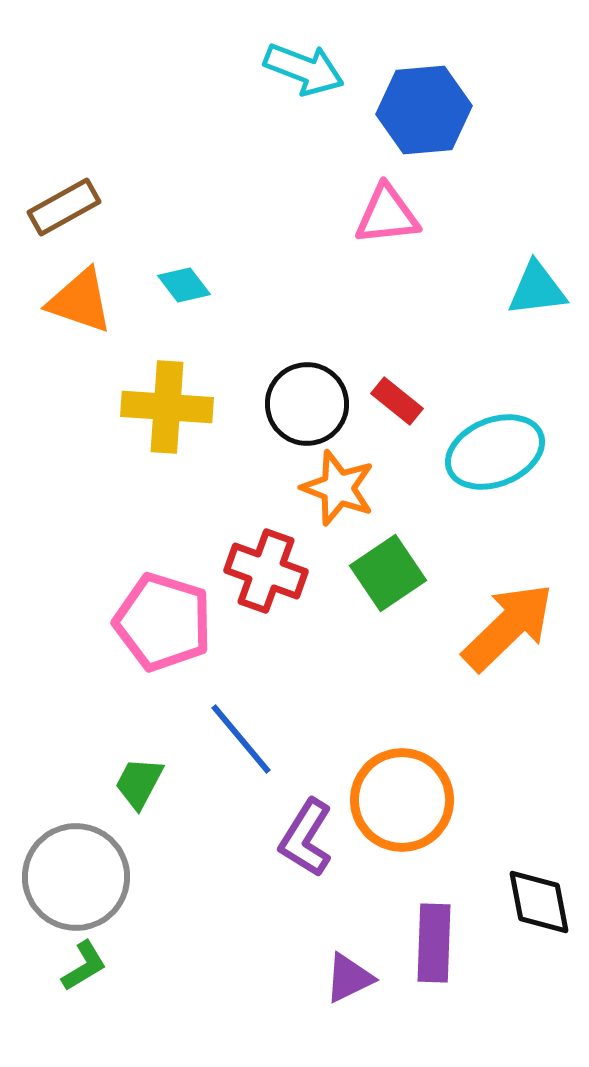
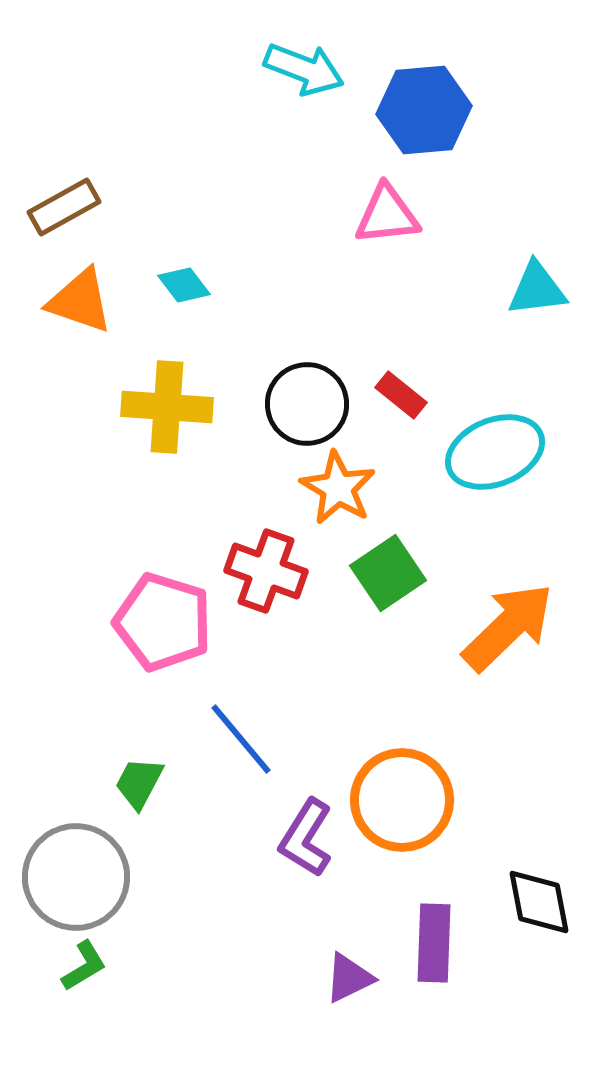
red rectangle: moved 4 px right, 6 px up
orange star: rotated 10 degrees clockwise
